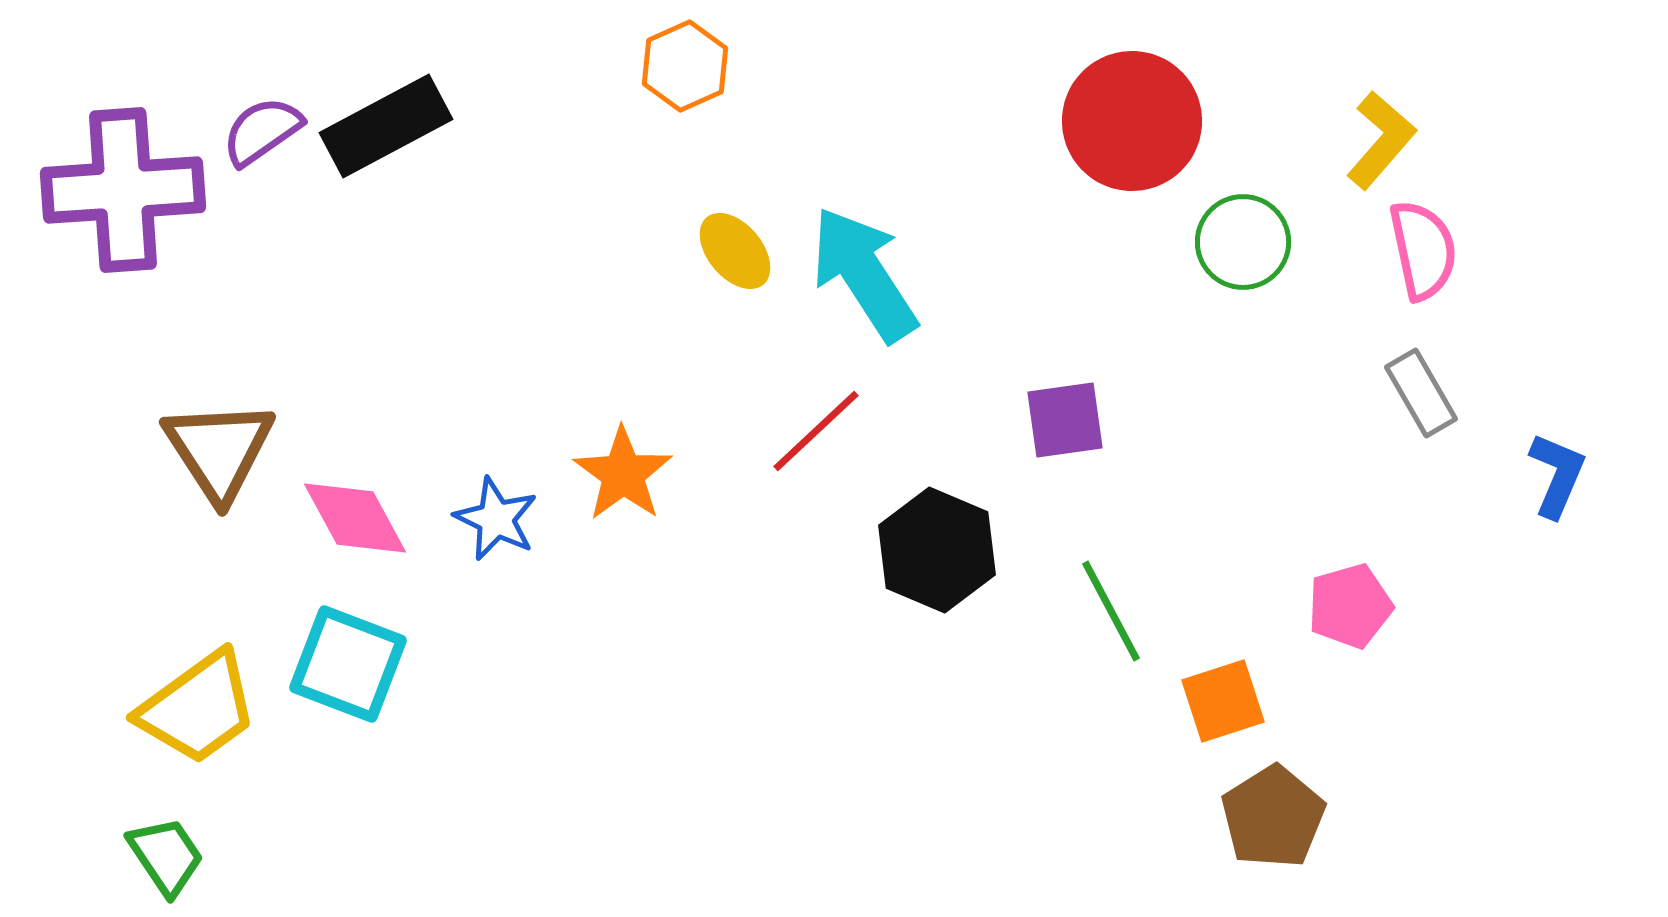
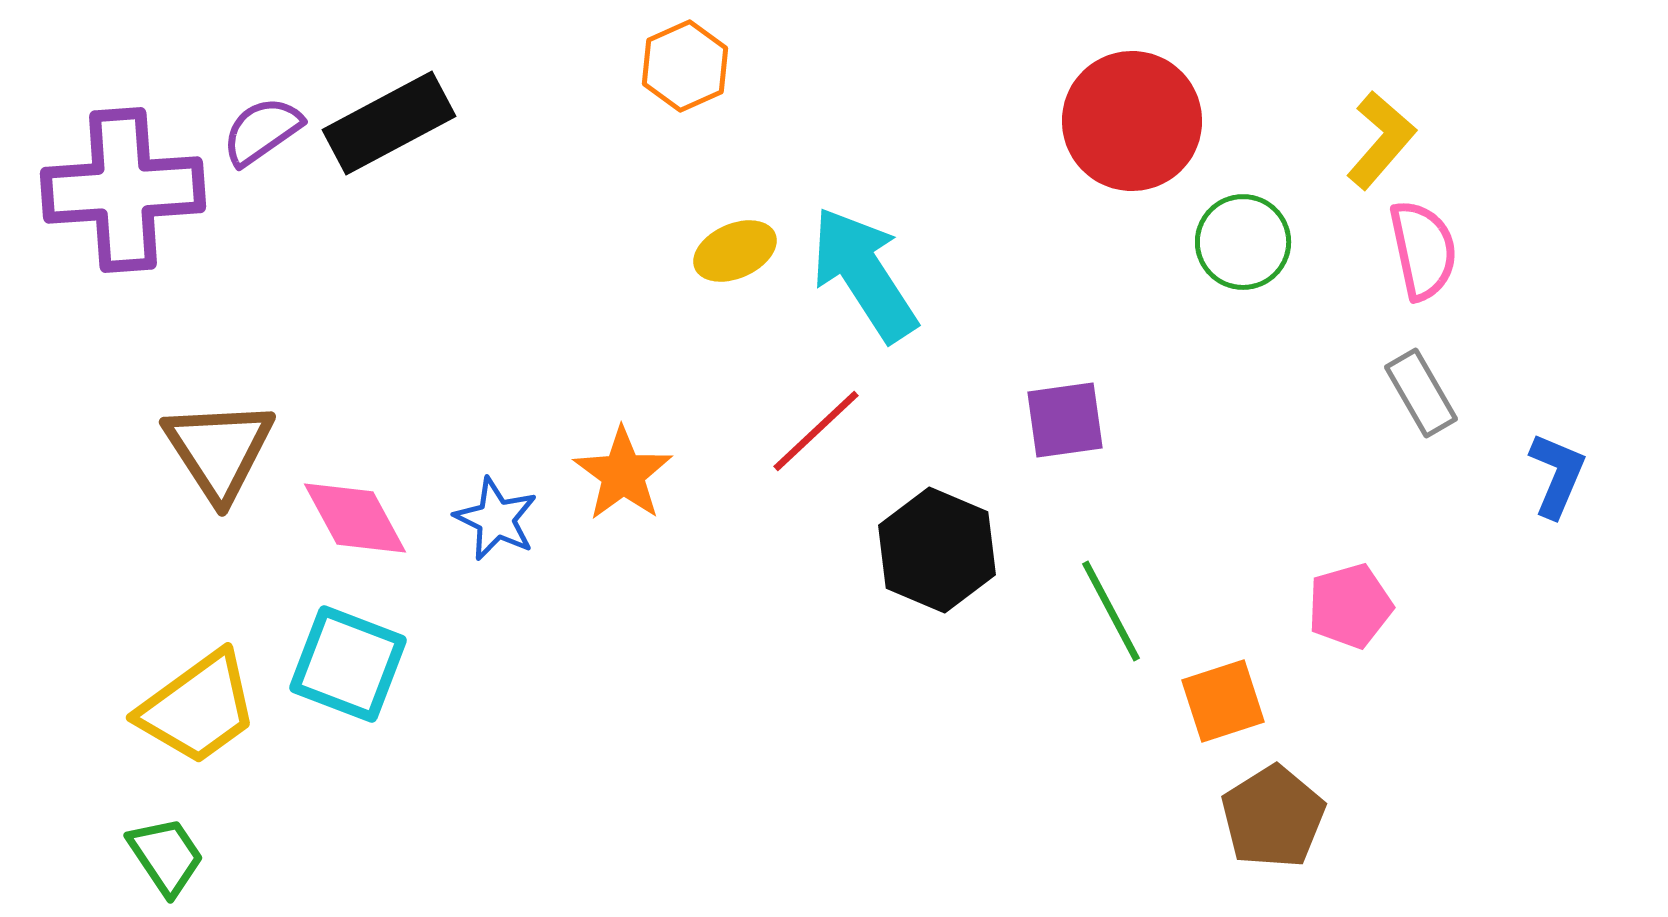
black rectangle: moved 3 px right, 3 px up
yellow ellipse: rotated 74 degrees counterclockwise
